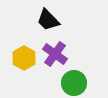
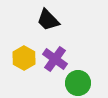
purple cross: moved 5 px down
green circle: moved 4 px right
